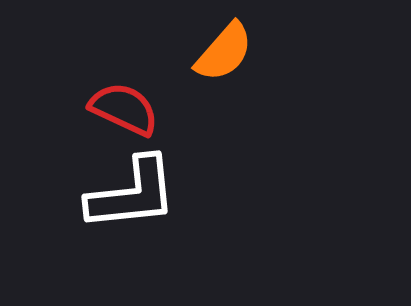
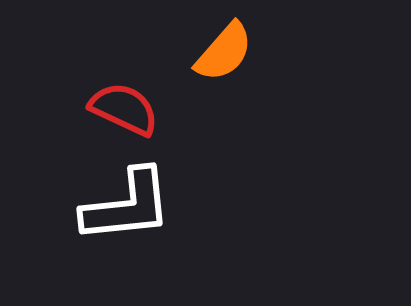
white L-shape: moved 5 px left, 12 px down
